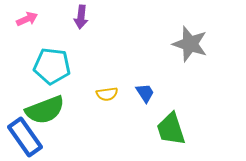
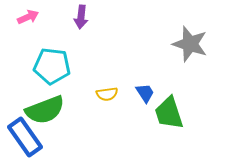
pink arrow: moved 1 px right, 2 px up
green trapezoid: moved 2 px left, 16 px up
